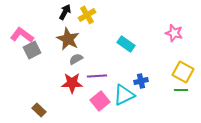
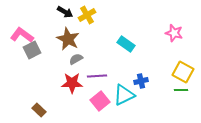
black arrow: rotated 91 degrees clockwise
